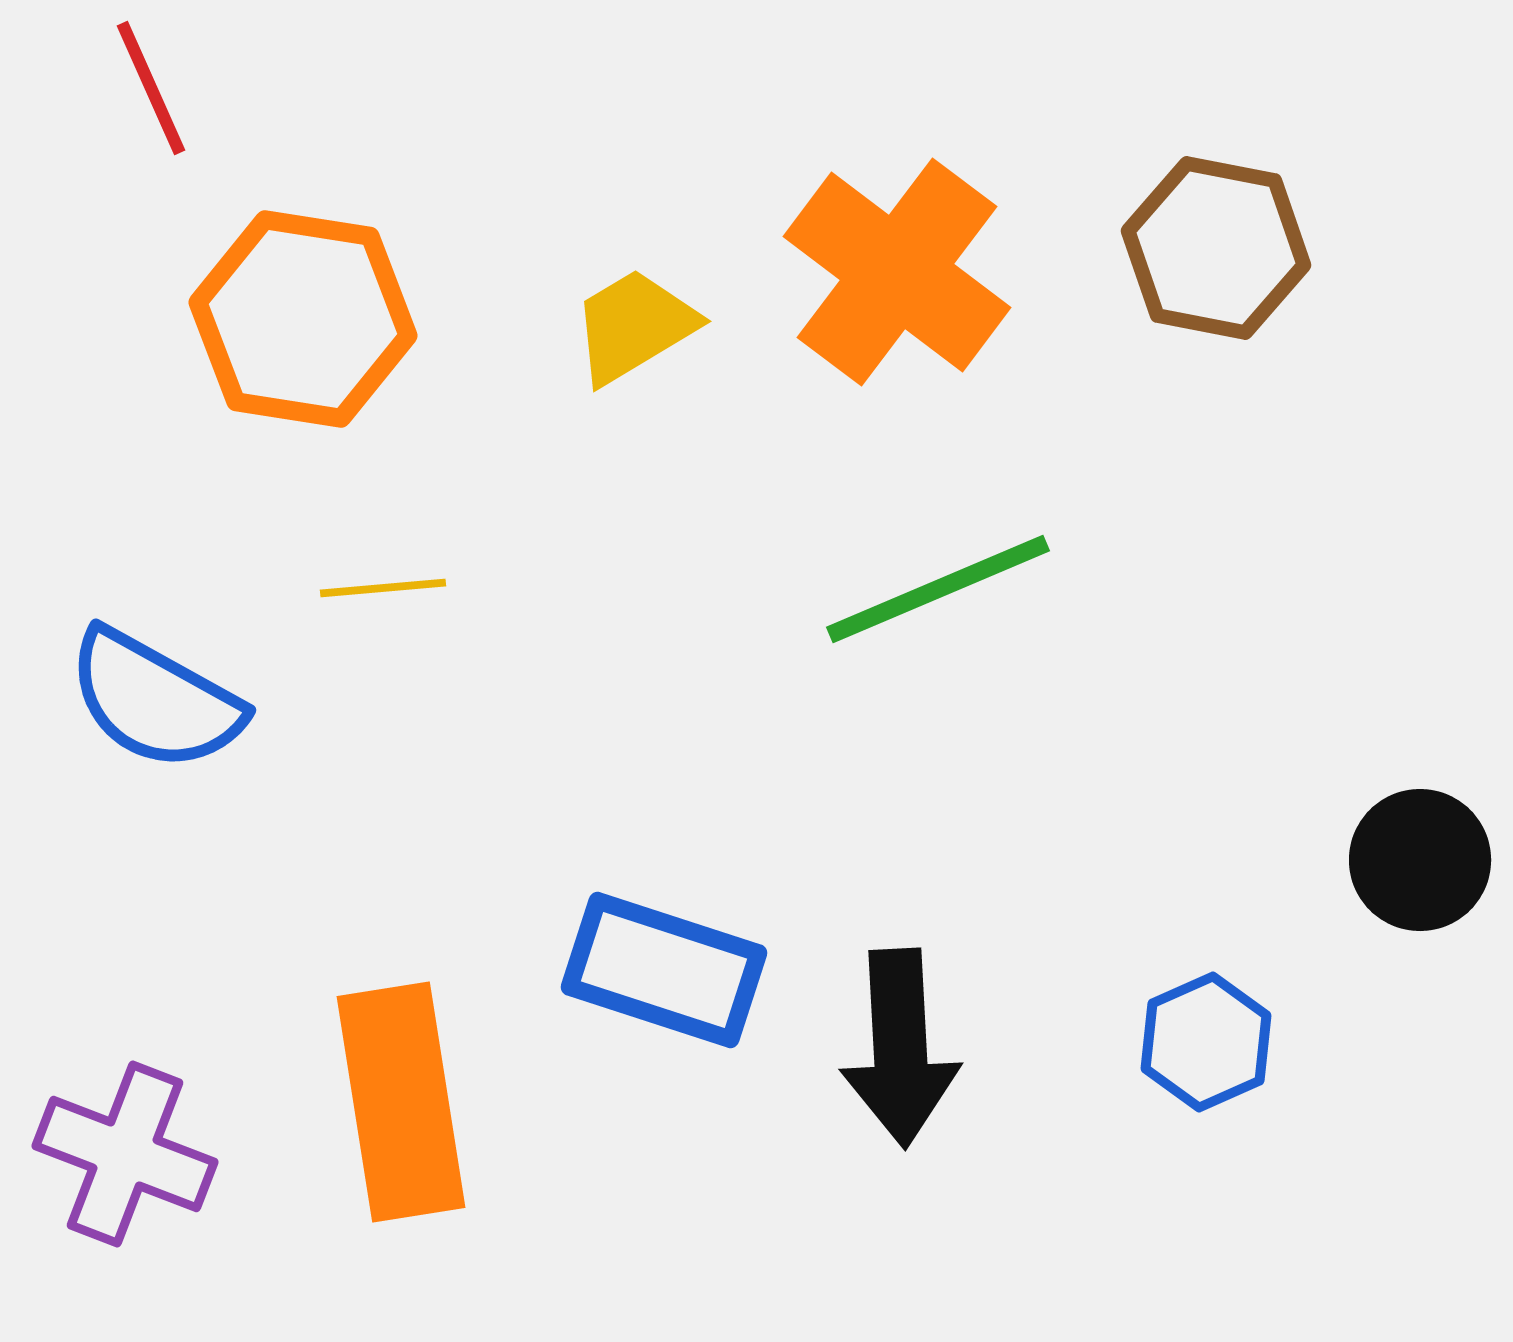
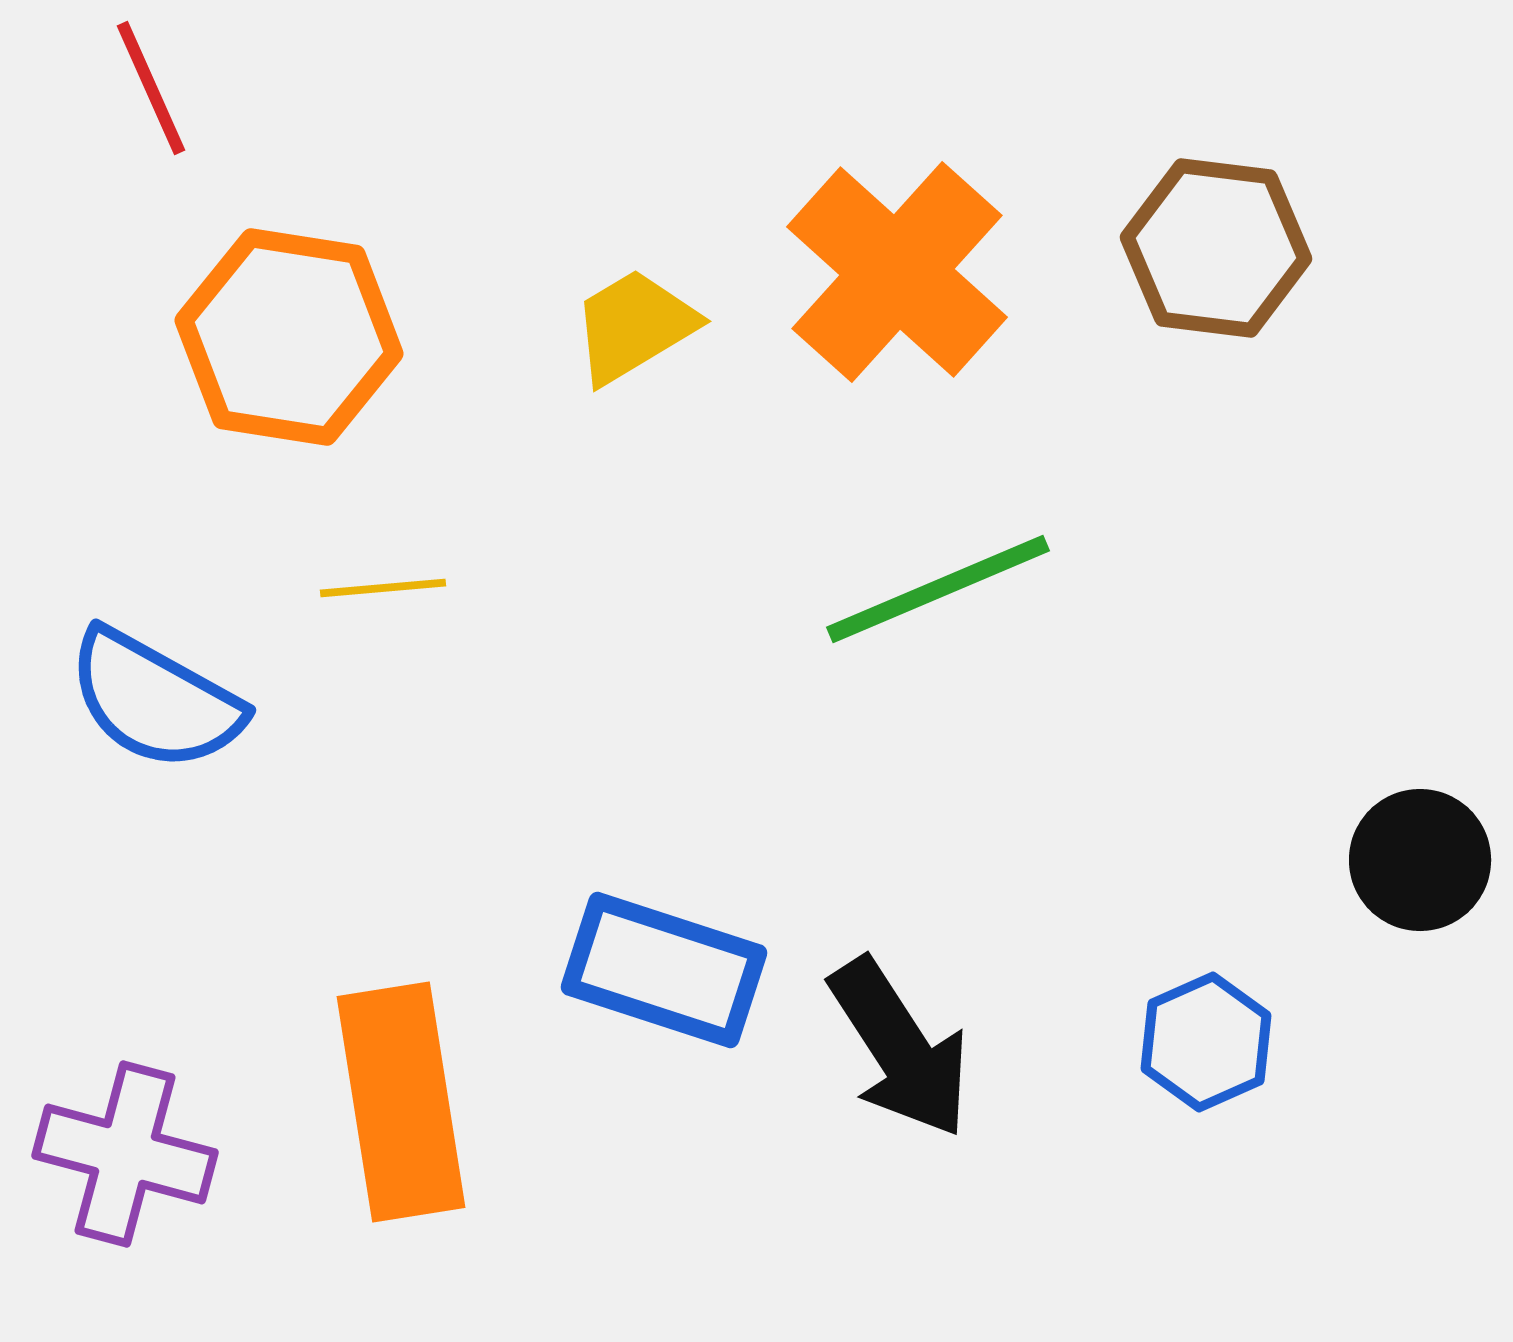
brown hexagon: rotated 4 degrees counterclockwise
orange cross: rotated 5 degrees clockwise
orange hexagon: moved 14 px left, 18 px down
black arrow: rotated 30 degrees counterclockwise
purple cross: rotated 6 degrees counterclockwise
